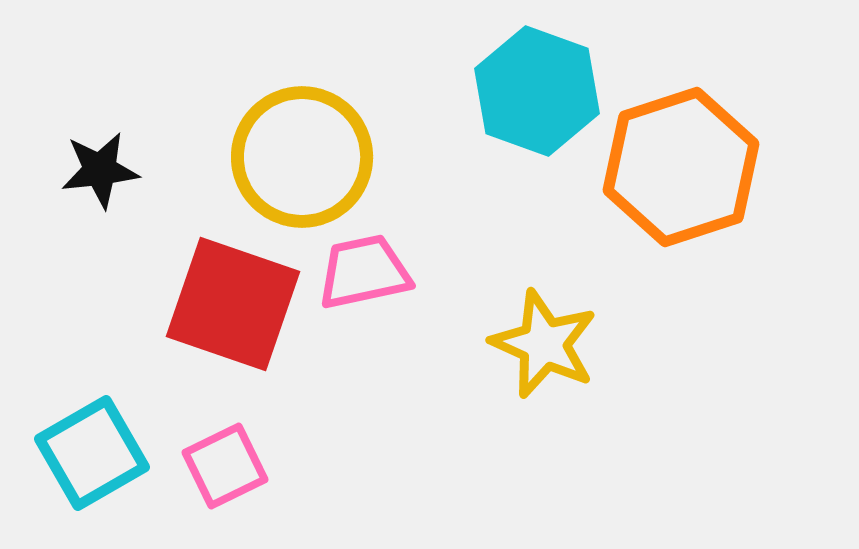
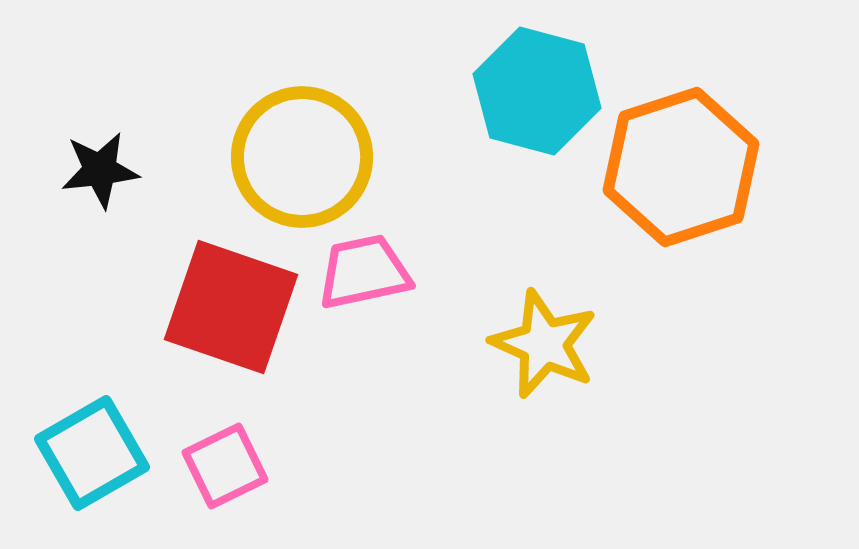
cyan hexagon: rotated 5 degrees counterclockwise
red square: moved 2 px left, 3 px down
